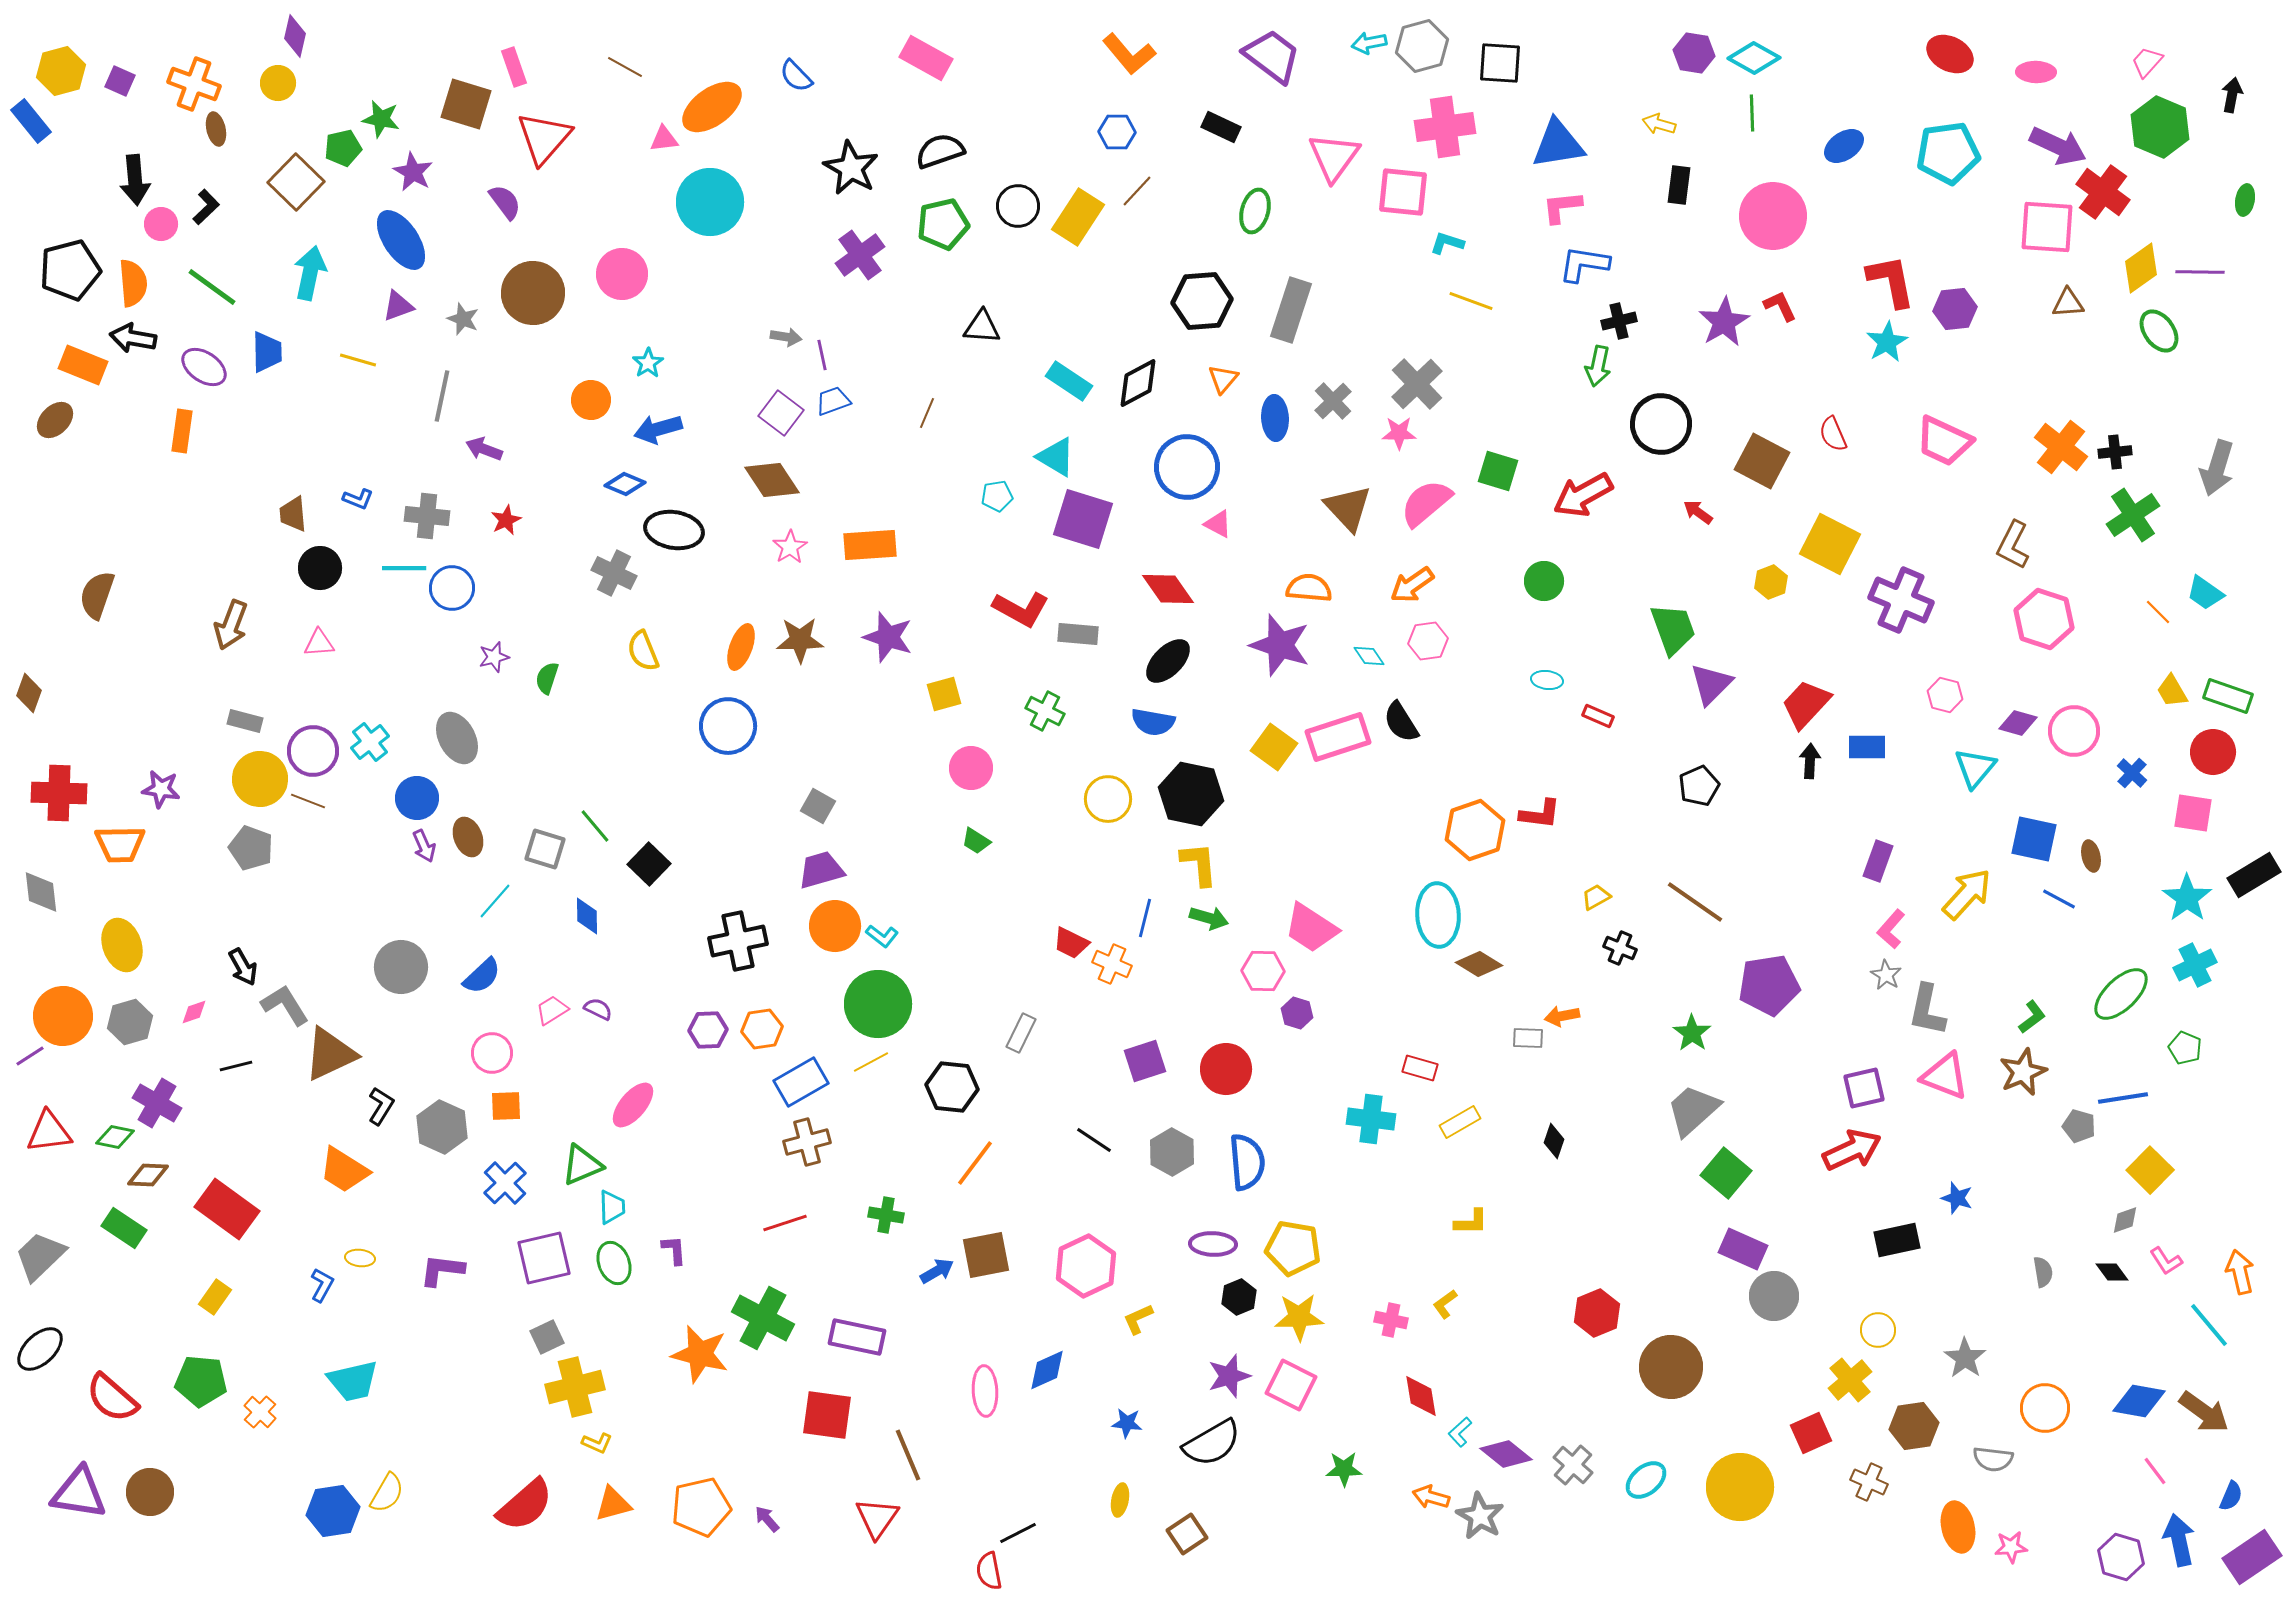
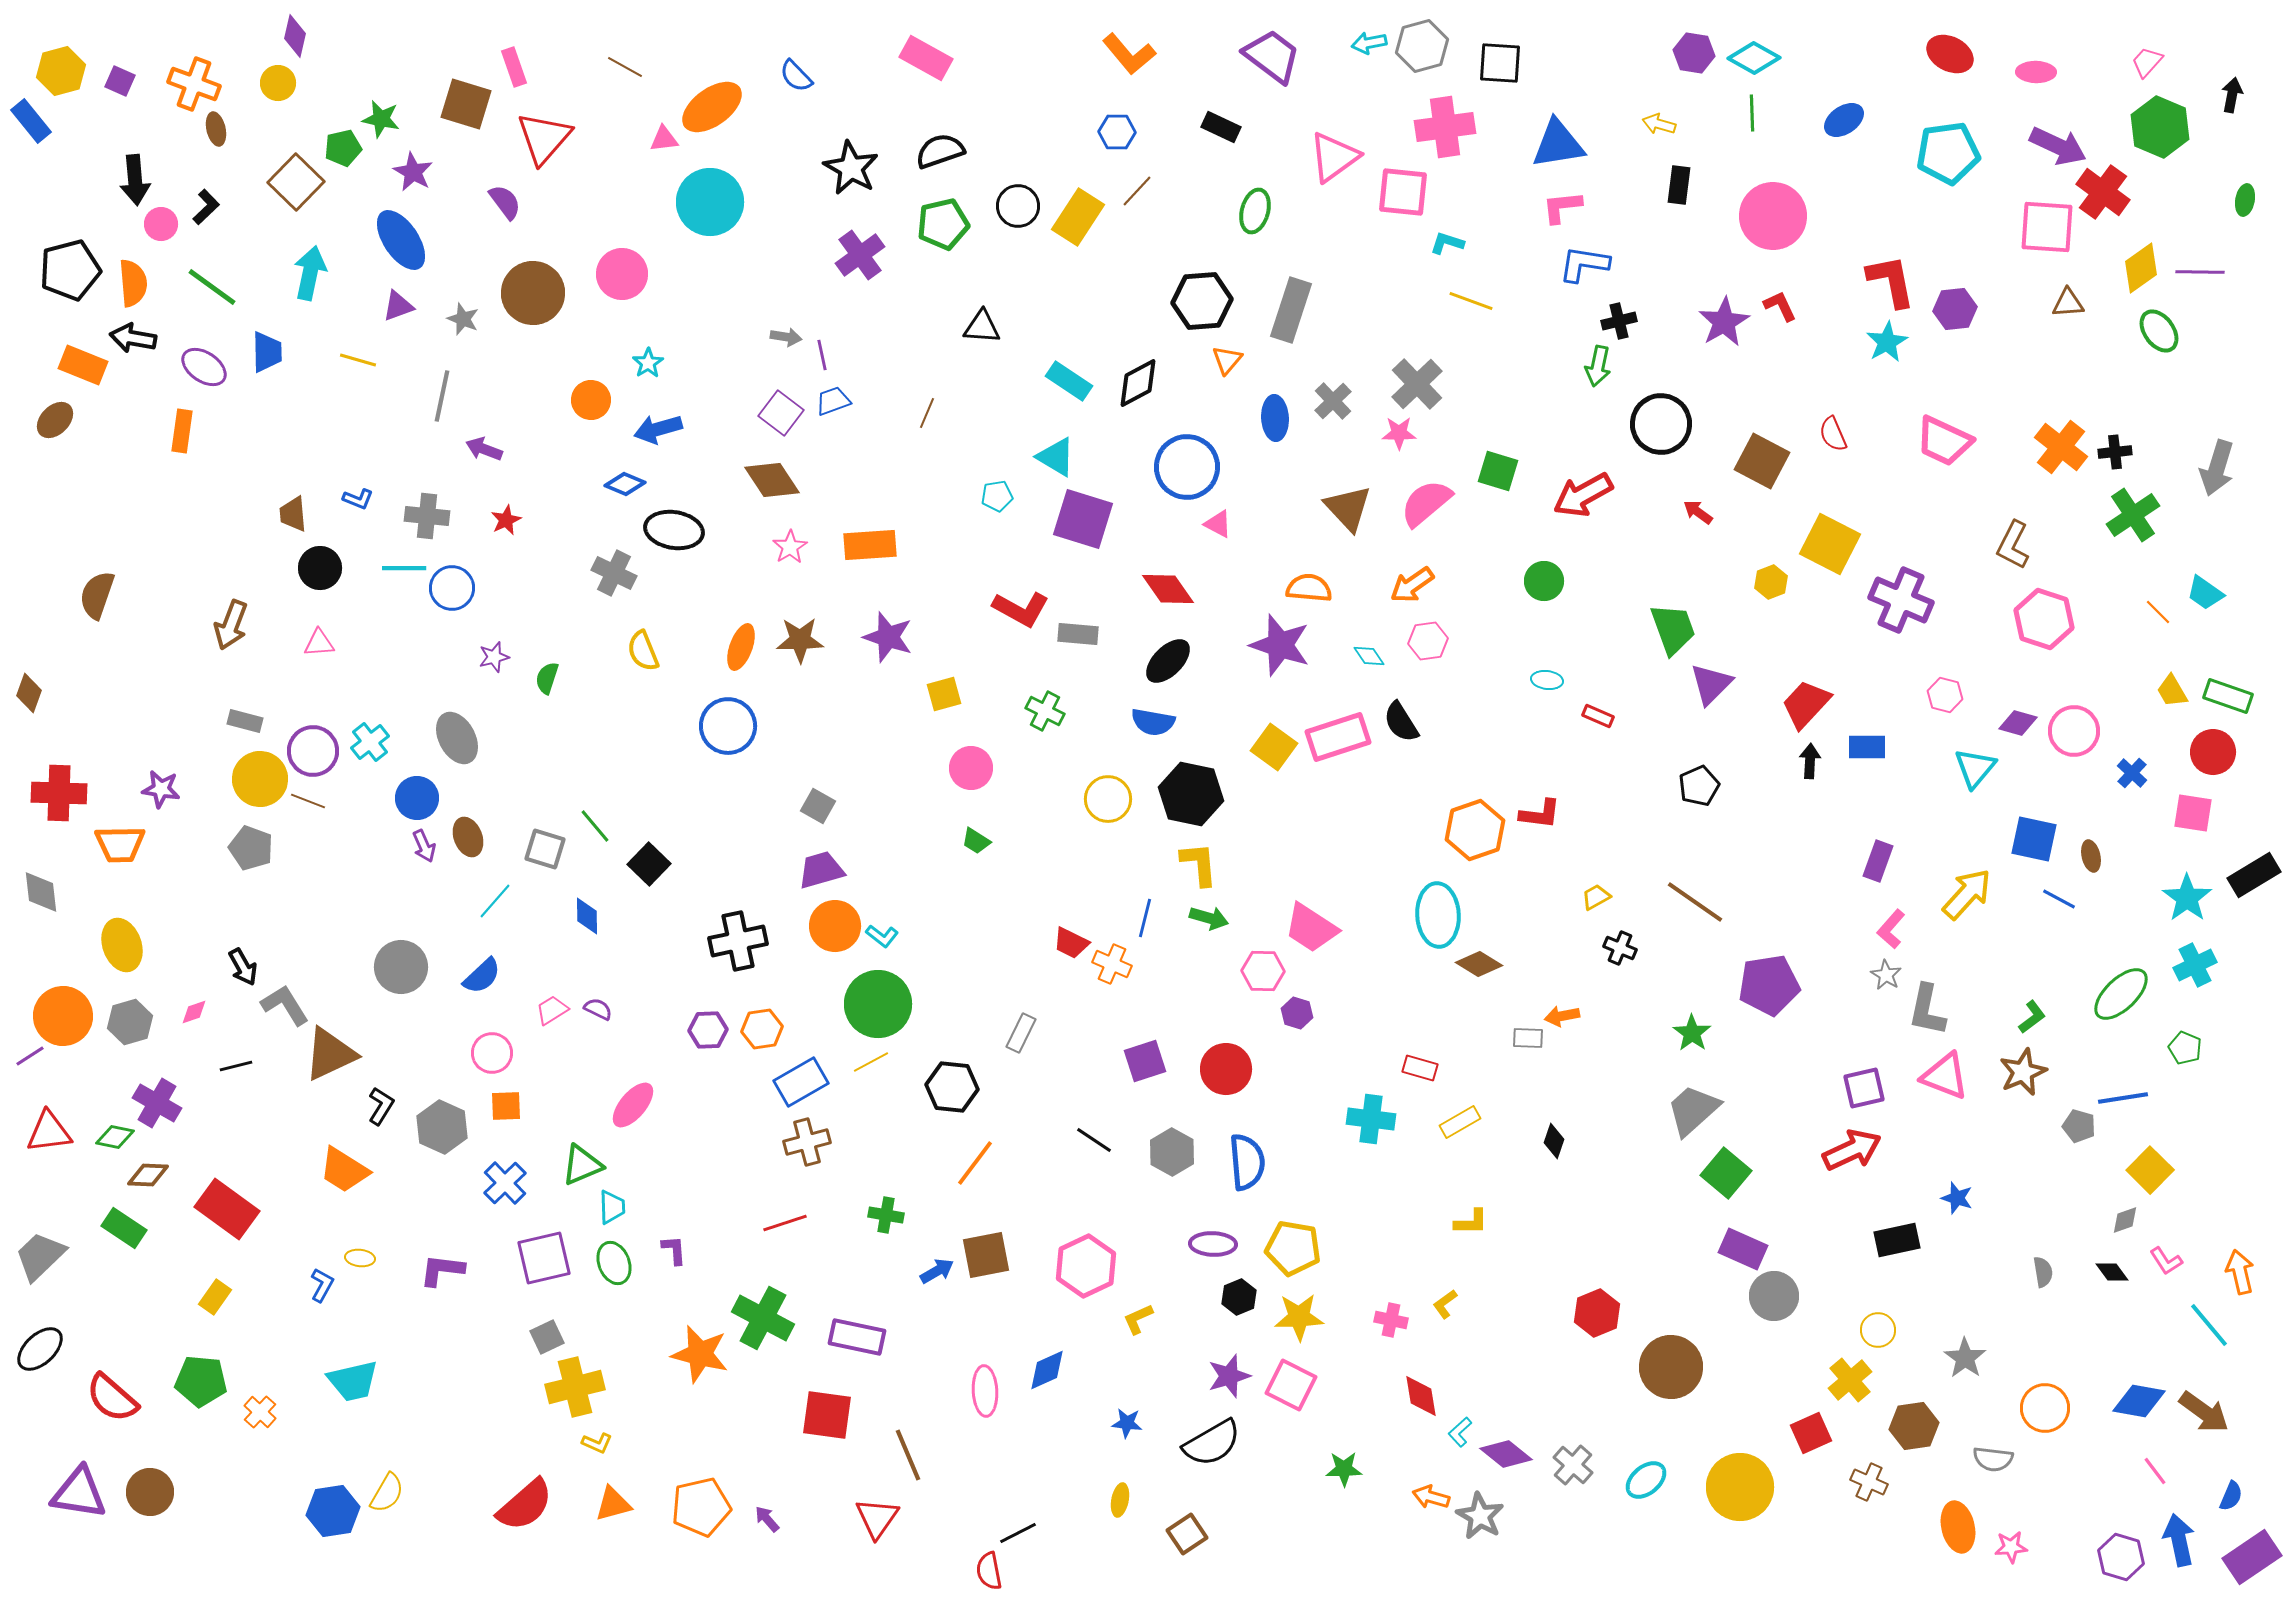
blue ellipse at (1844, 146): moved 26 px up
pink triangle at (1334, 157): rotated 18 degrees clockwise
orange triangle at (1223, 379): moved 4 px right, 19 px up
